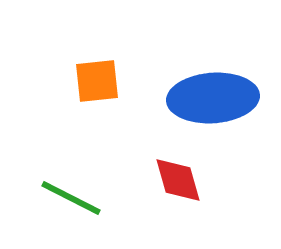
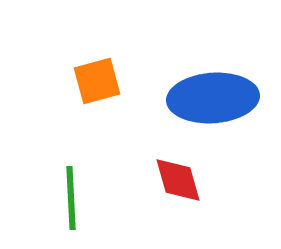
orange square: rotated 9 degrees counterclockwise
green line: rotated 60 degrees clockwise
